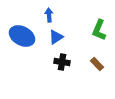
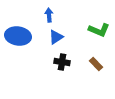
green L-shape: rotated 90 degrees counterclockwise
blue ellipse: moved 4 px left; rotated 20 degrees counterclockwise
brown rectangle: moved 1 px left
